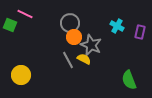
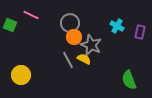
pink line: moved 6 px right, 1 px down
